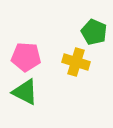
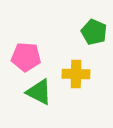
yellow cross: moved 12 px down; rotated 16 degrees counterclockwise
green triangle: moved 14 px right
